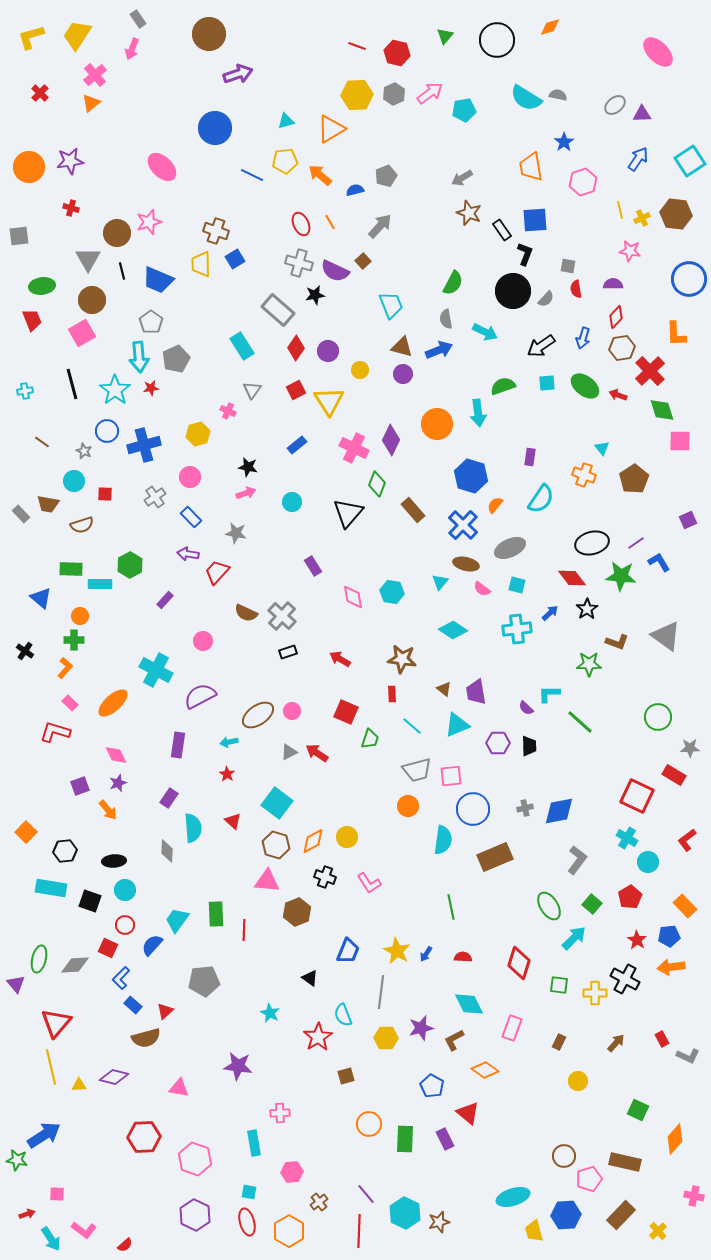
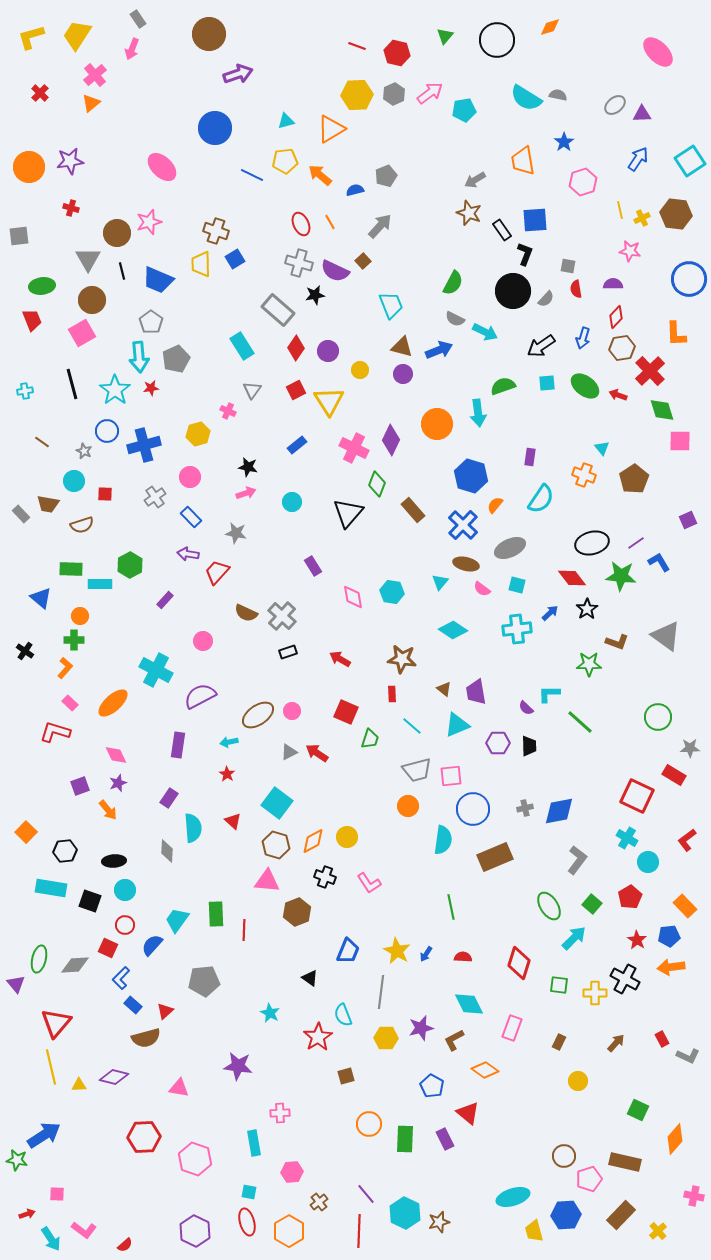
orange trapezoid at (531, 167): moved 8 px left, 6 px up
gray arrow at (462, 178): moved 13 px right, 2 px down
gray semicircle at (446, 319): moved 9 px right; rotated 54 degrees counterclockwise
purple hexagon at (195, 1215): moved 16 px down
